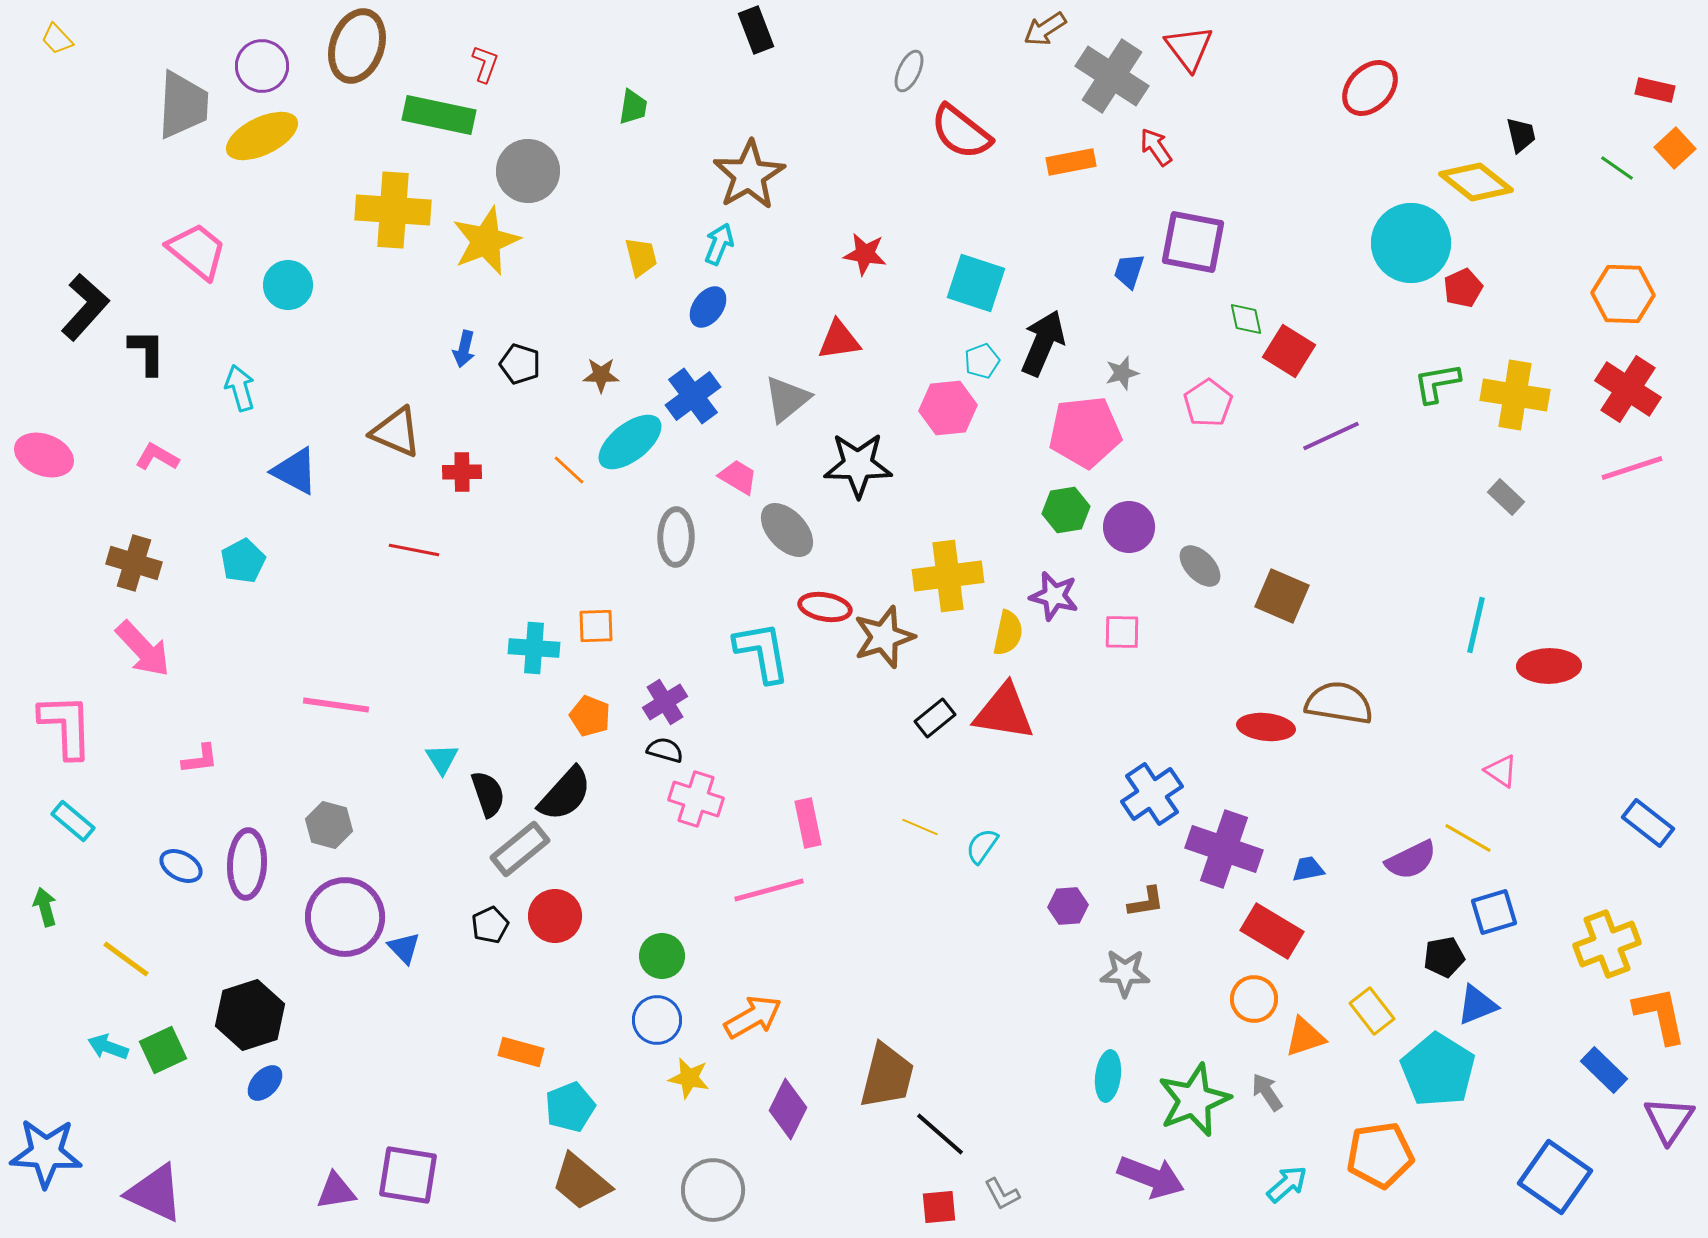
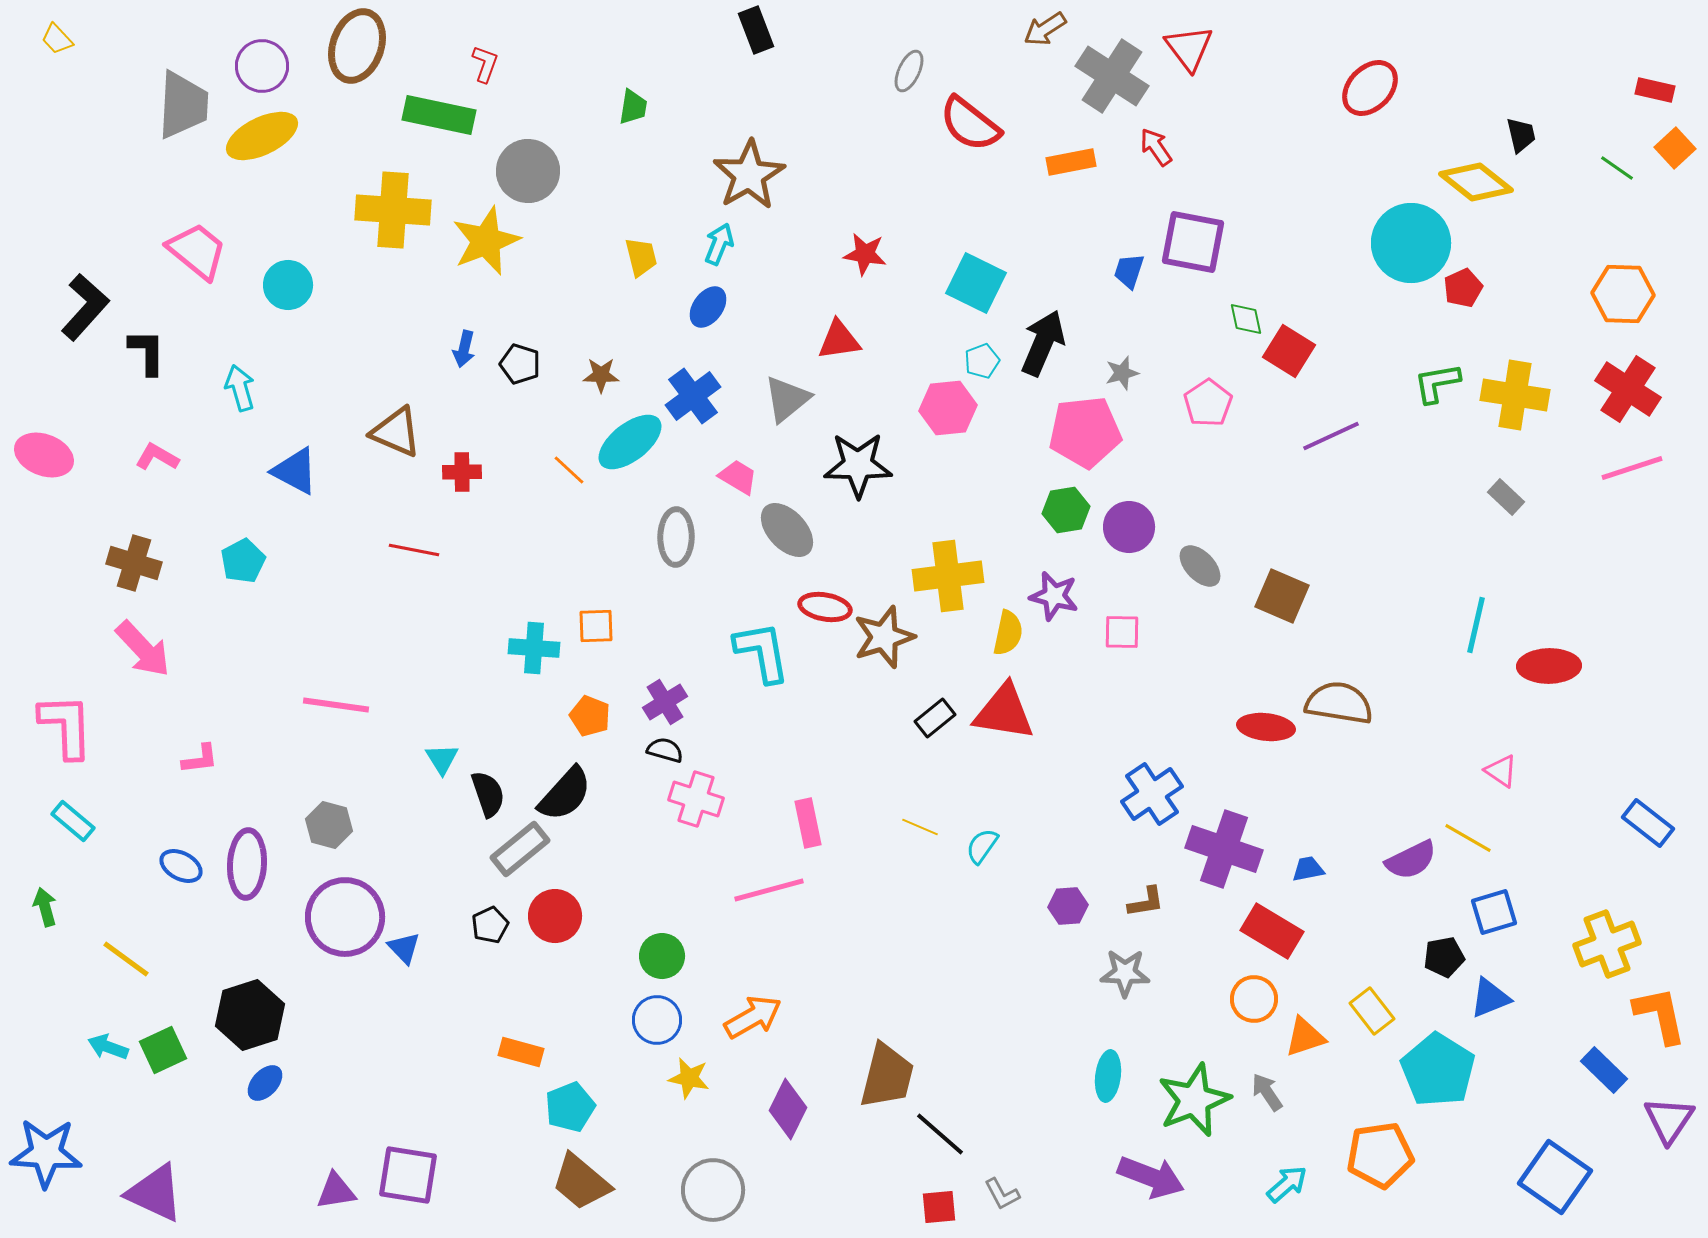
red semicircle at (961, 132): moved 9 px right, 8 px up
cyan square at (976, 283): rotated 8 degrees clockwise
blue triangle at (1477, 1005): moved 13 px right, 7 px up
